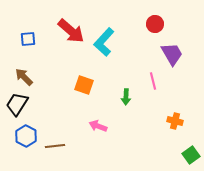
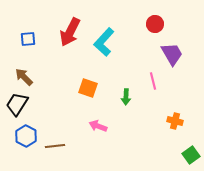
red arrow: moved 1 px left, 1 px down; rotated 76 degrees clockwise
orange square: moved 4 px right, 3 px down
